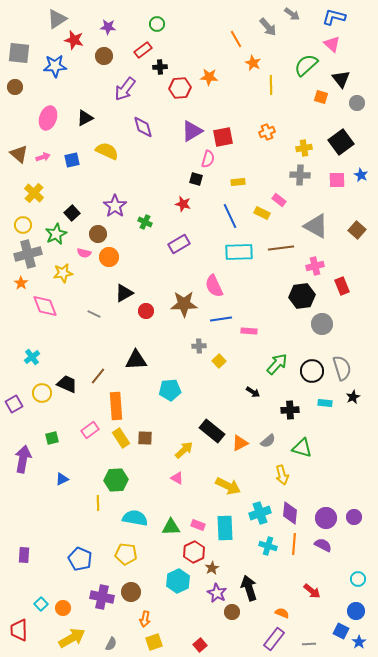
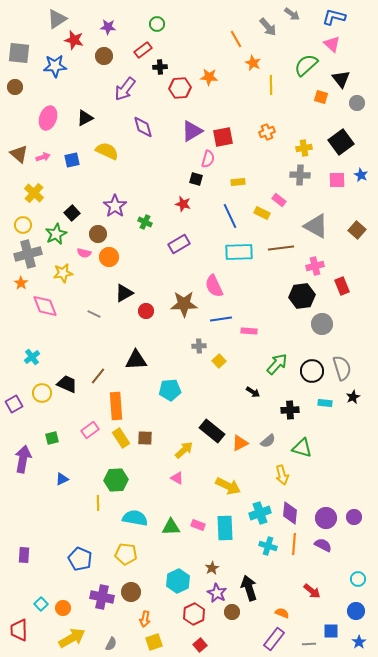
red hexagon at (194, 552): moved 62 px down
blue square at (341, 631): moved 10 px left; rotated 28 degrees counterclockwise
